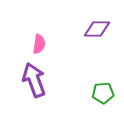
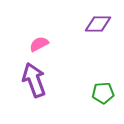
purple diamond: moved 1 px right, 5 px up
pink semicircle: rotated 126 degrees counterclockwise
